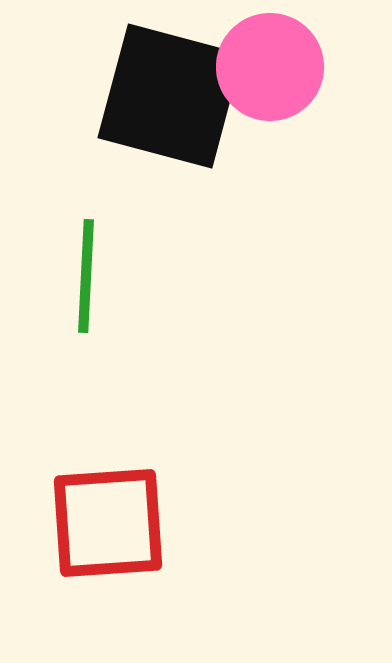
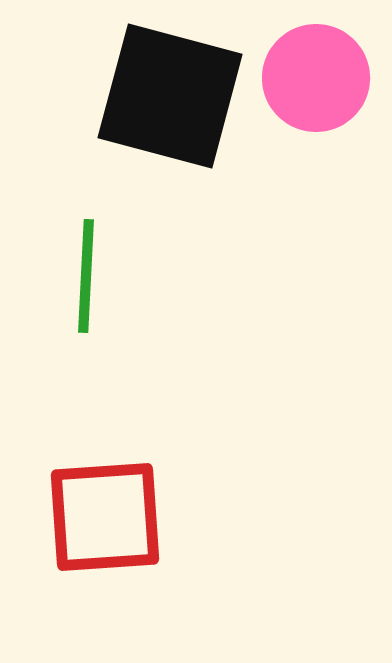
pink circle: moved 46 px right, 11 px down
red square: moved 3 px left, 6 px up
